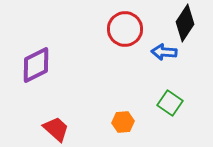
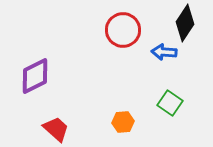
red circle: moved 2 px left, 1 px down
purple diamond: moved 1 px left, 11 px down
